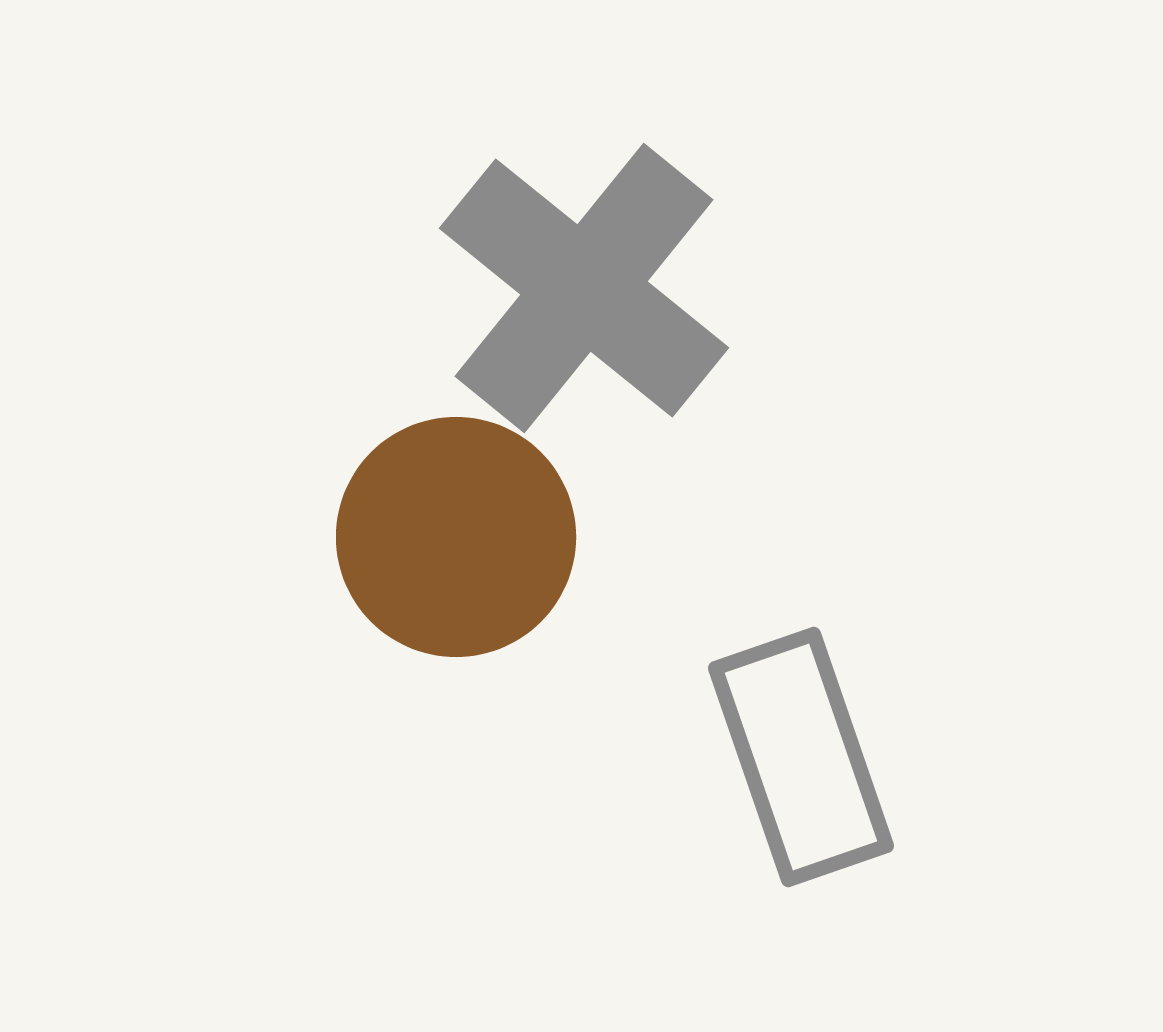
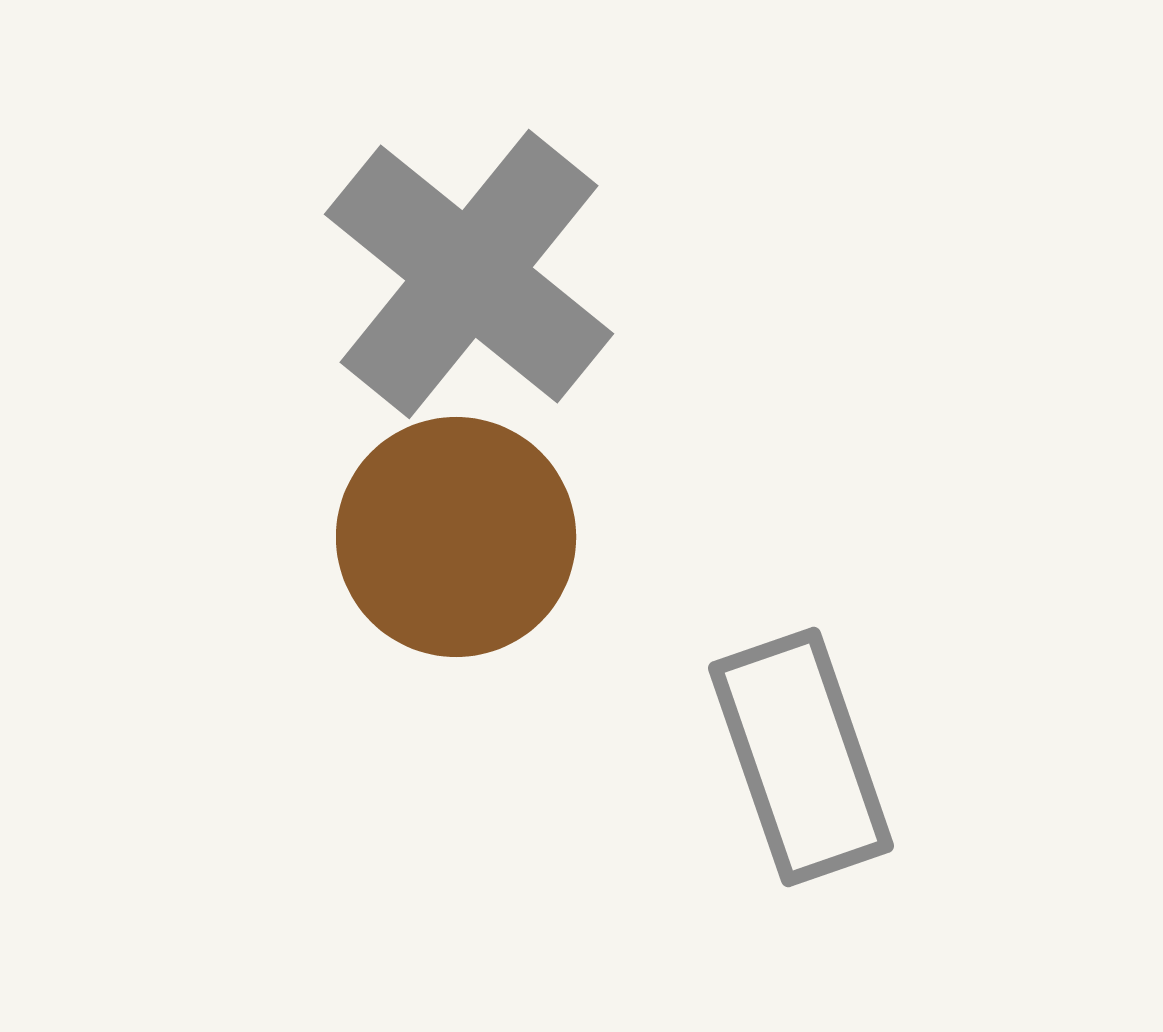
gray cross: moved 115 px left, 14 px up
